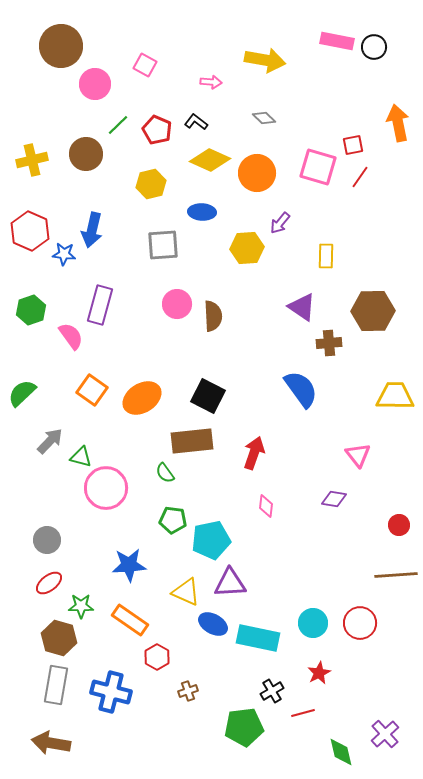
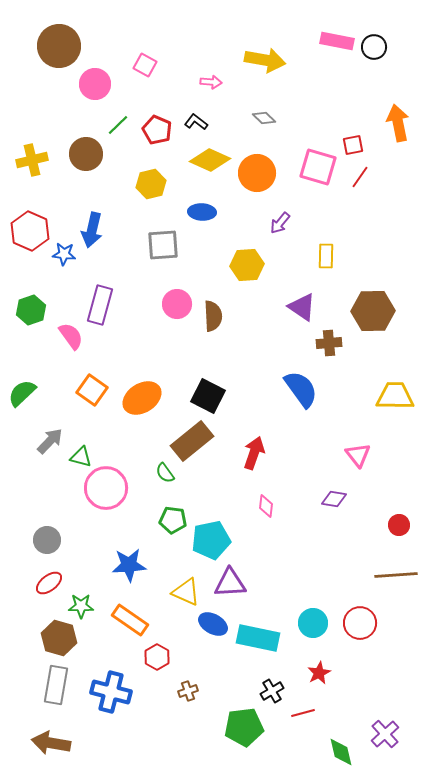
brown circle at (61, 46): moved 2 px left
yellow hexagon at (247, 248): moved 17 px down
brown rectangle at (192, 441): rotated 33 degrees counterclockwise
